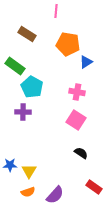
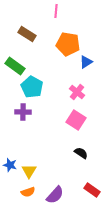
pink cross: rotated 28 degrees clockwise
blue star: rotated 16 degrees clockwise
red rectangle: moved 2 px left, 3 px down
